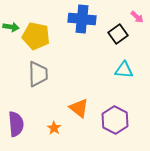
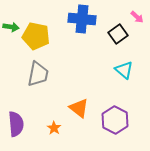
cyan triangle: rotated 36 degrees clockwise
gray trapezoid: rotated 12 degrees clockwise
